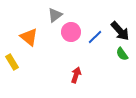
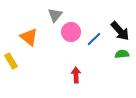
gray triangle: rotated 14 degrees counterclockwise
blue line: moved 1 px left, 2 px down
green semicircle: rotated 120 degrees clockwise
yellow rectangle: moved 1 px left, 1 px up
red arrow: rotated 21 degrees counterclockwise
